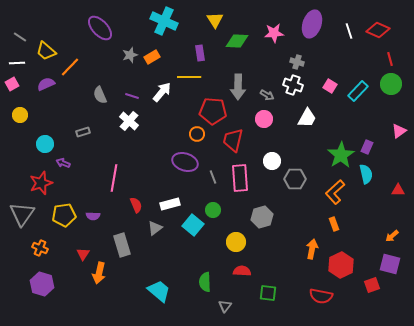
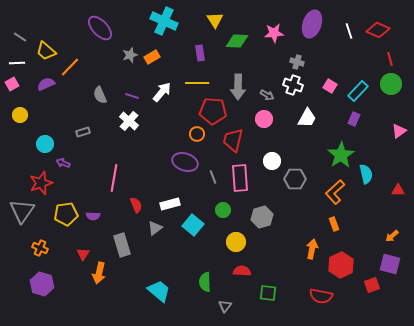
yellow line at (189, 77): moved 8 px right, 6 px down
purple rectangle at (367, 147): moved 13 px left, 28 px up
green circle at (213, 210): moved 10 px right
gray triangle at (22, 214): moved 3 px up
yellow pentagon at (64, 215): moved 2 px right, 1 px up
